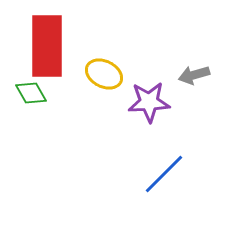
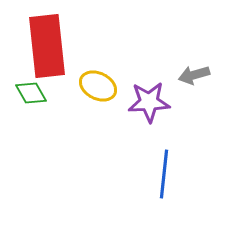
red rectangle: rotated 6 degrees counterclockwise
yellow ellipse: moved 6 px left, 12 px down
blue line: rotated 39 degrees counterclockwise
